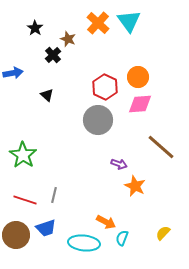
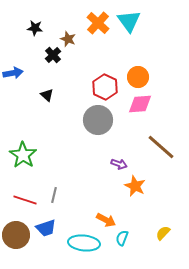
black star: rotated 28 degrees counterclockwise
orange arrow: moved 2 px up
